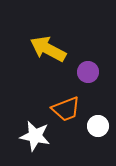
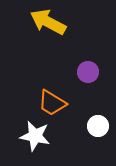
yellow arrow: moved 27 px up
orange trapezoid: moved 14 px left, 6 px up; rotated 52 degrees clockwise
